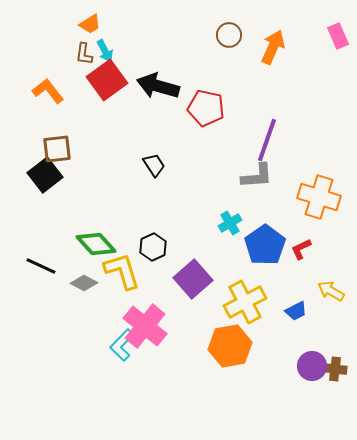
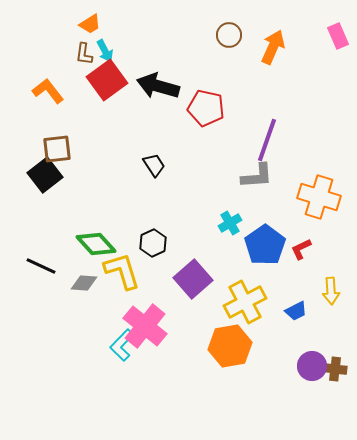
black hexagon: moved 4 px up
gray diamond: rotated 24 degrees counterclockwise
yellow arrow: rotated 124 degrees counterclockwise
